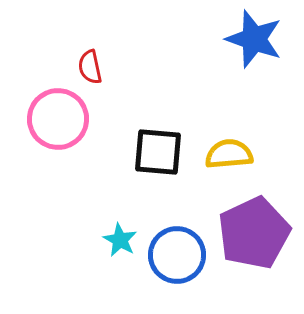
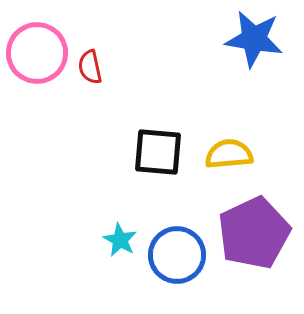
blue star: rotated 10 degrees counterclockwise
pink circle: moved 21 px left, 66 px up
